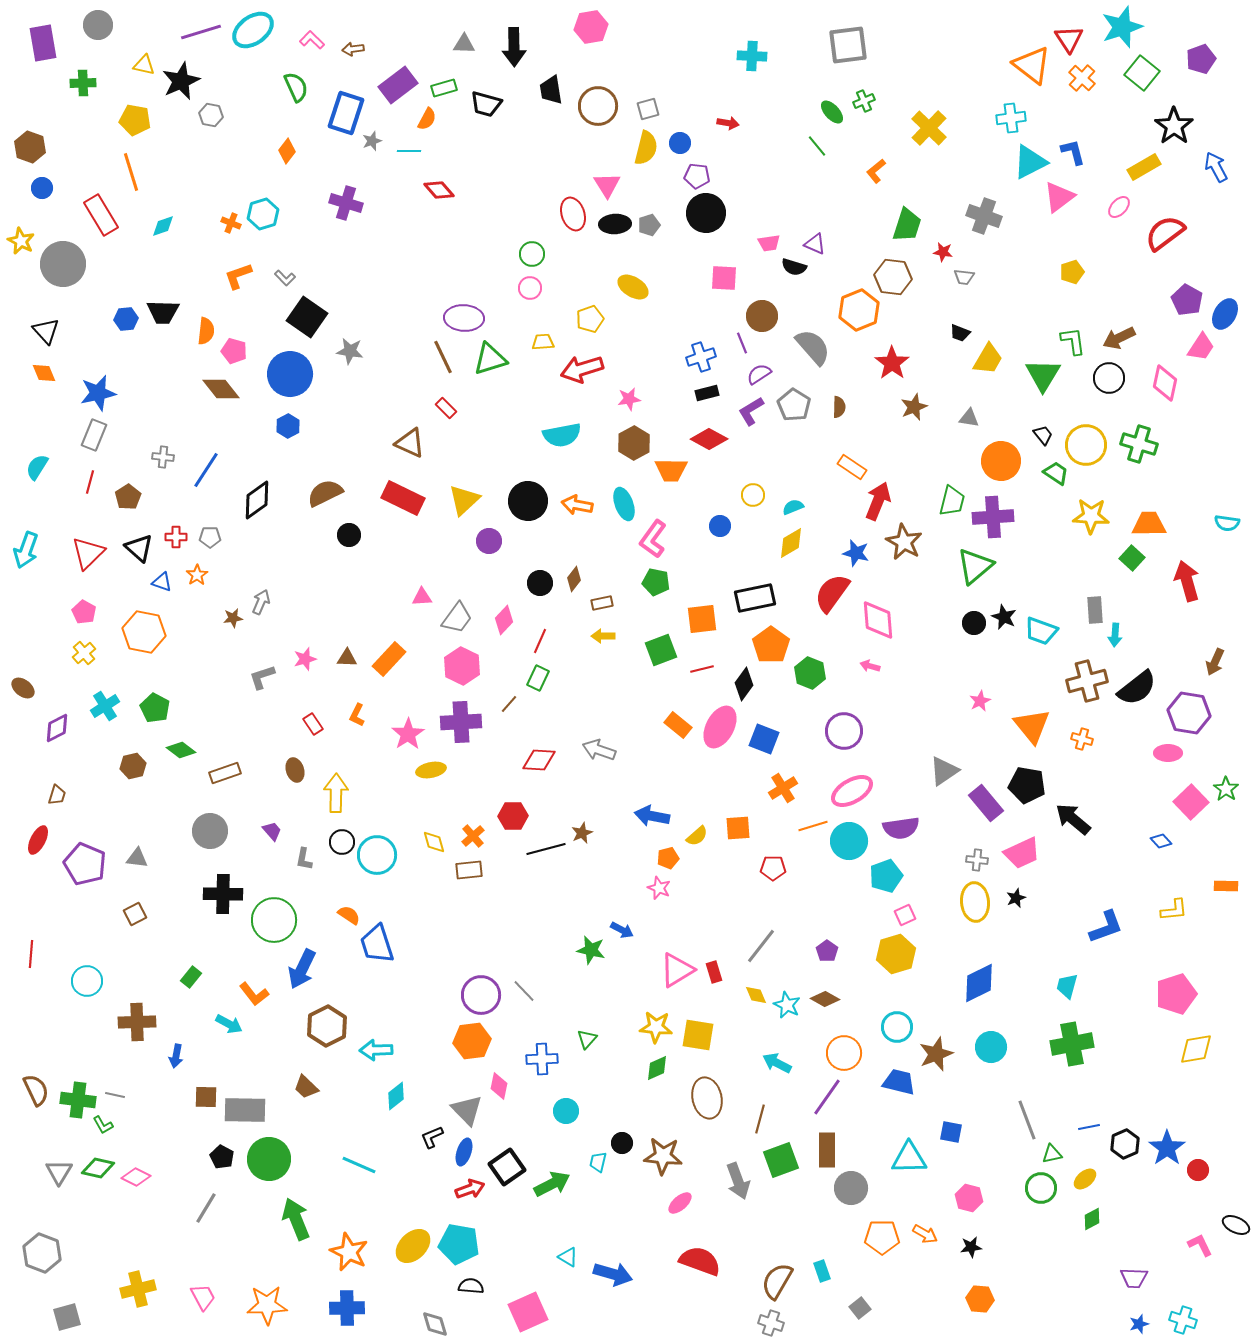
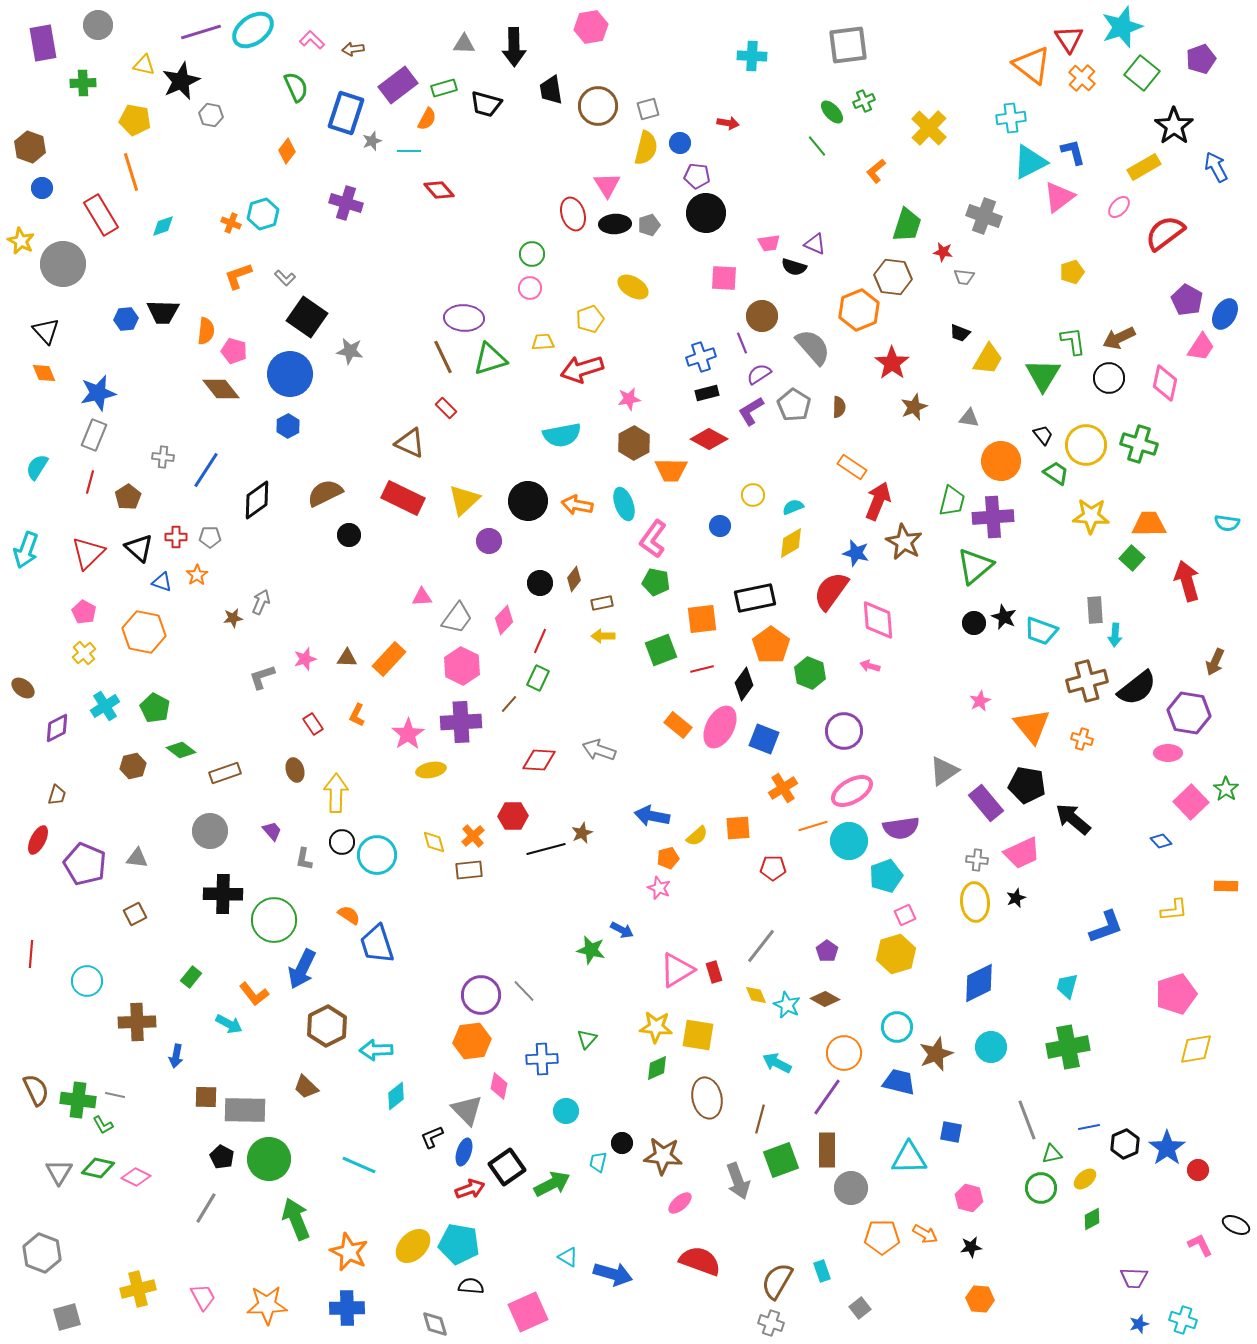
red semicircle at (832, 593): moved 1 px left, 2 px up
green cross at (1072, 1044): moved 4 px left, 3 px down
